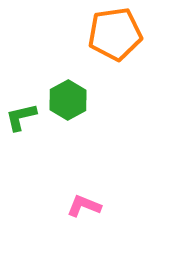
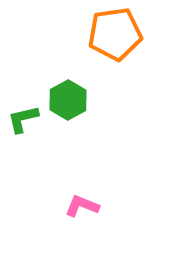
green L-shape: moved 2 px right, 2 px down
pink L-shape: moved 2 px left
